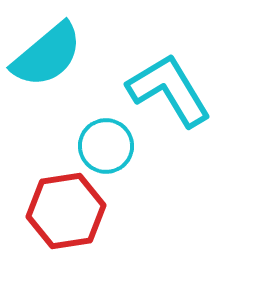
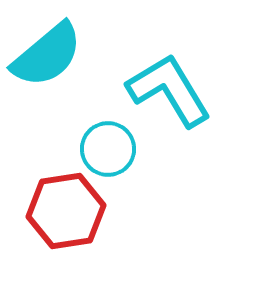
cyan circle: moved 2 px right, 3 px down
